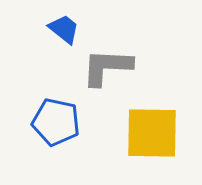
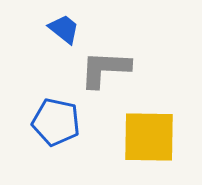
gray L-shape: moved 2 px left, 2 px down
yellow square: moved 3 px left, 4 px down
